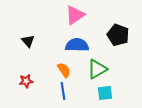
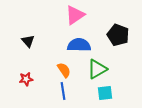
blue semicircle: moved 2 px right
red star: moved 2 px up
